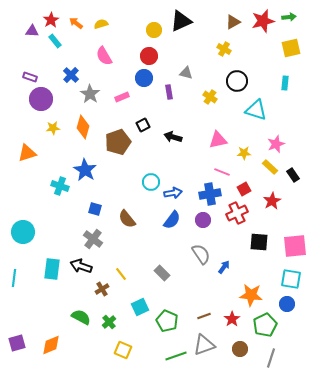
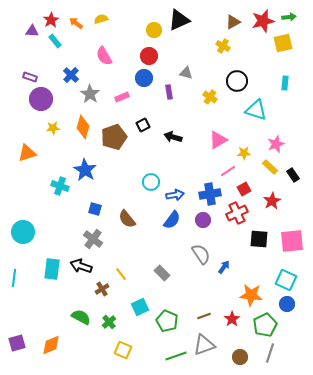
black triangle at (181, 21): moved 2 px left, 1 px up
yellow semicircle at (101, 24): moved 5 px up
yellow square at (291, 48): moved 8 px left, 5 px up
yellow cross at (224, 49): moved 1 px left, 3 px up
pink triangle at (218, 140): rotated 18 degrees counterclockwise
brown pentagon at (118, 142): moved 4 px left, 5 px up
pink line at (222, 172): moved 6 px right, 1 px up; rotated 56 degrees counterclockwise
blue arrow at (173, 193): moved 2 px right, 2 px down
black square at (259, 242): moved 3 px up
pink square at (295, 246): moved 3 px left, 5 px up
cyan square at (291, 279): moved 5 px left, 1 px down; rotated 15 degrees clockwise
brown circle at (240, 349): moved 8 px down
gray line at (271, 358): moved 1 px left, 5 px up
